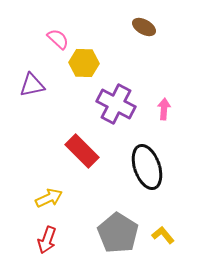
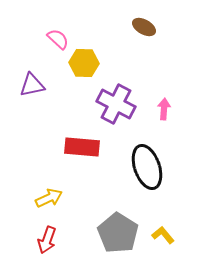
red rectangle: moved 4 px up; rotated 40 degrees counterclockwise
